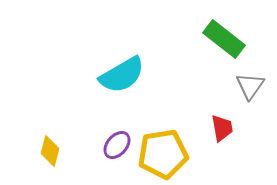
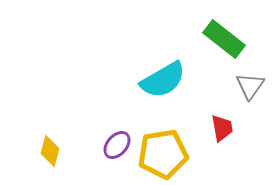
cyan semicircle: moved 41 px right, 5 px down
